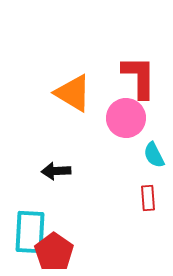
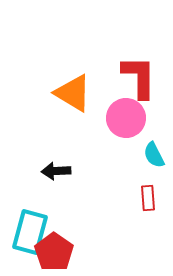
cyan rectangle: rotated 12 degrees clockwise
